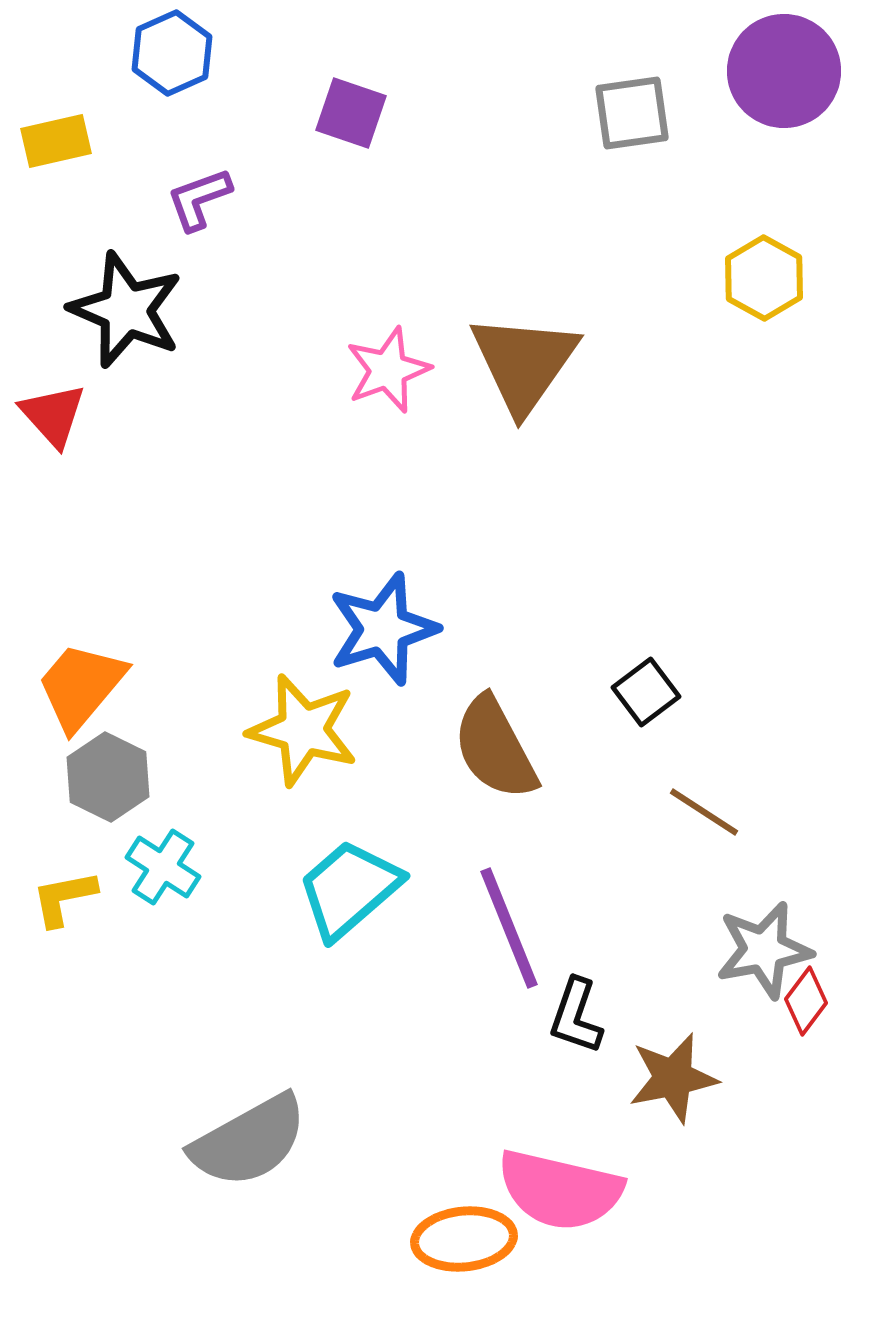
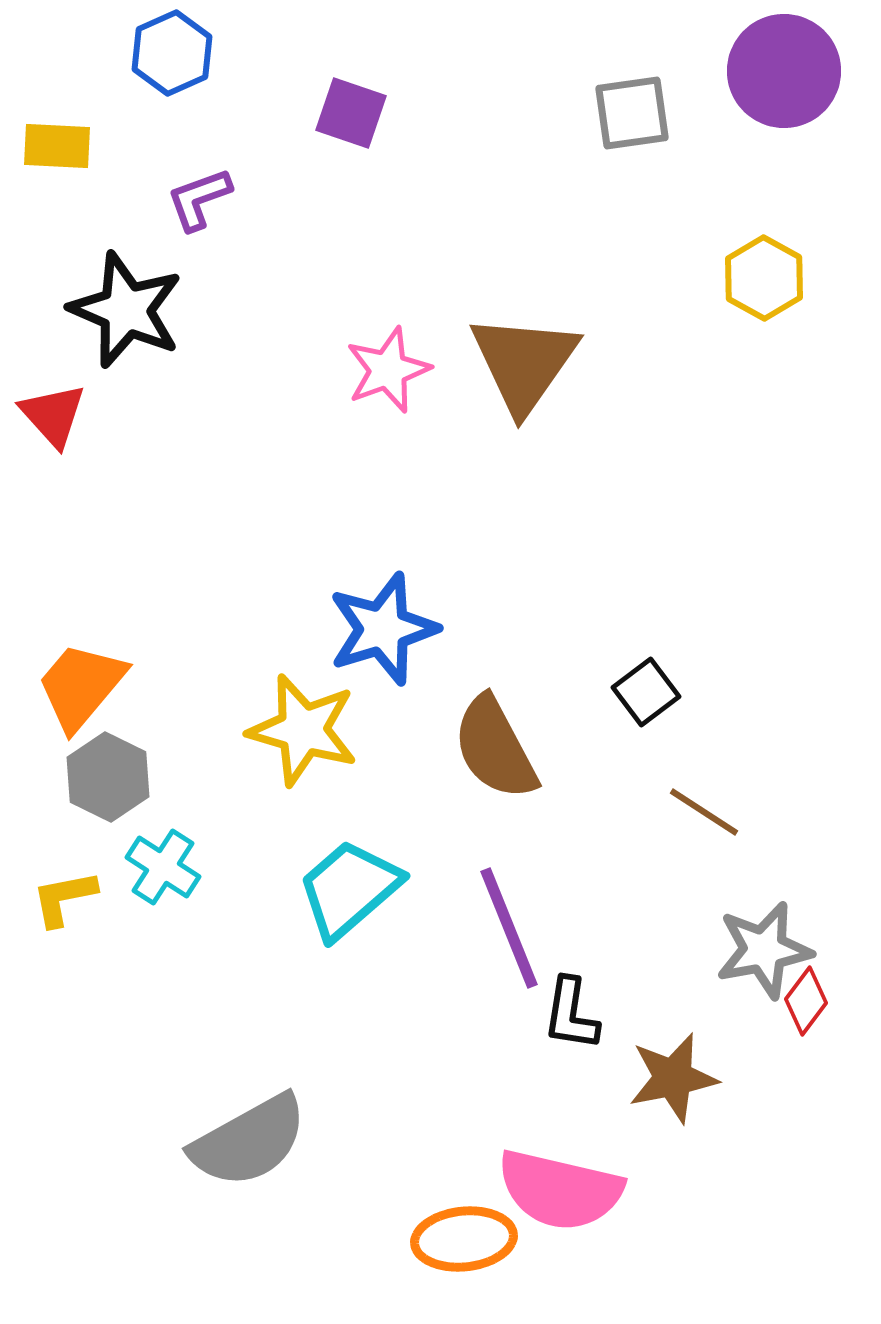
yellow rectangle: moved 1 px right, 5 px down; rotated 16 degrees clockwise
black L-shape: moved 5 px left, 2 px up; rotated 10 degrees counterclockwise
